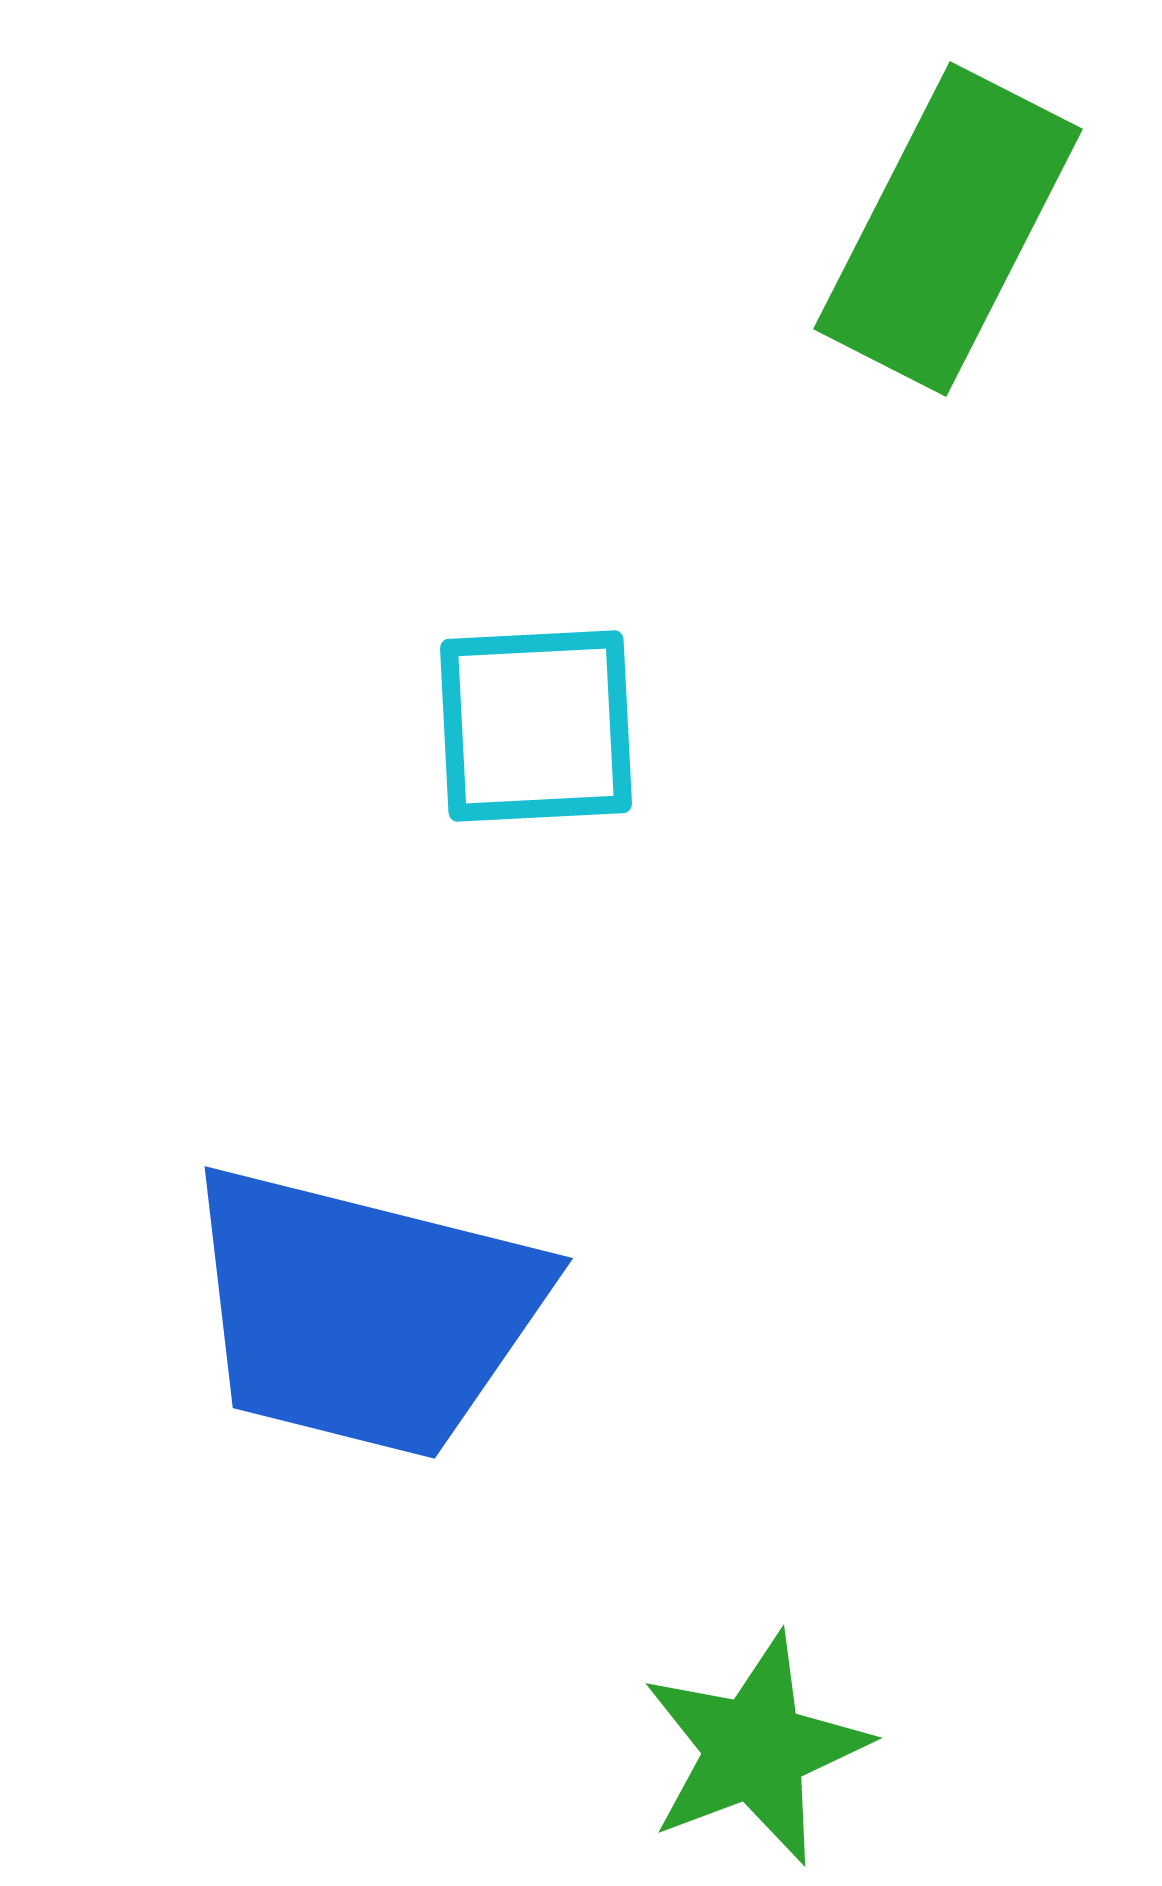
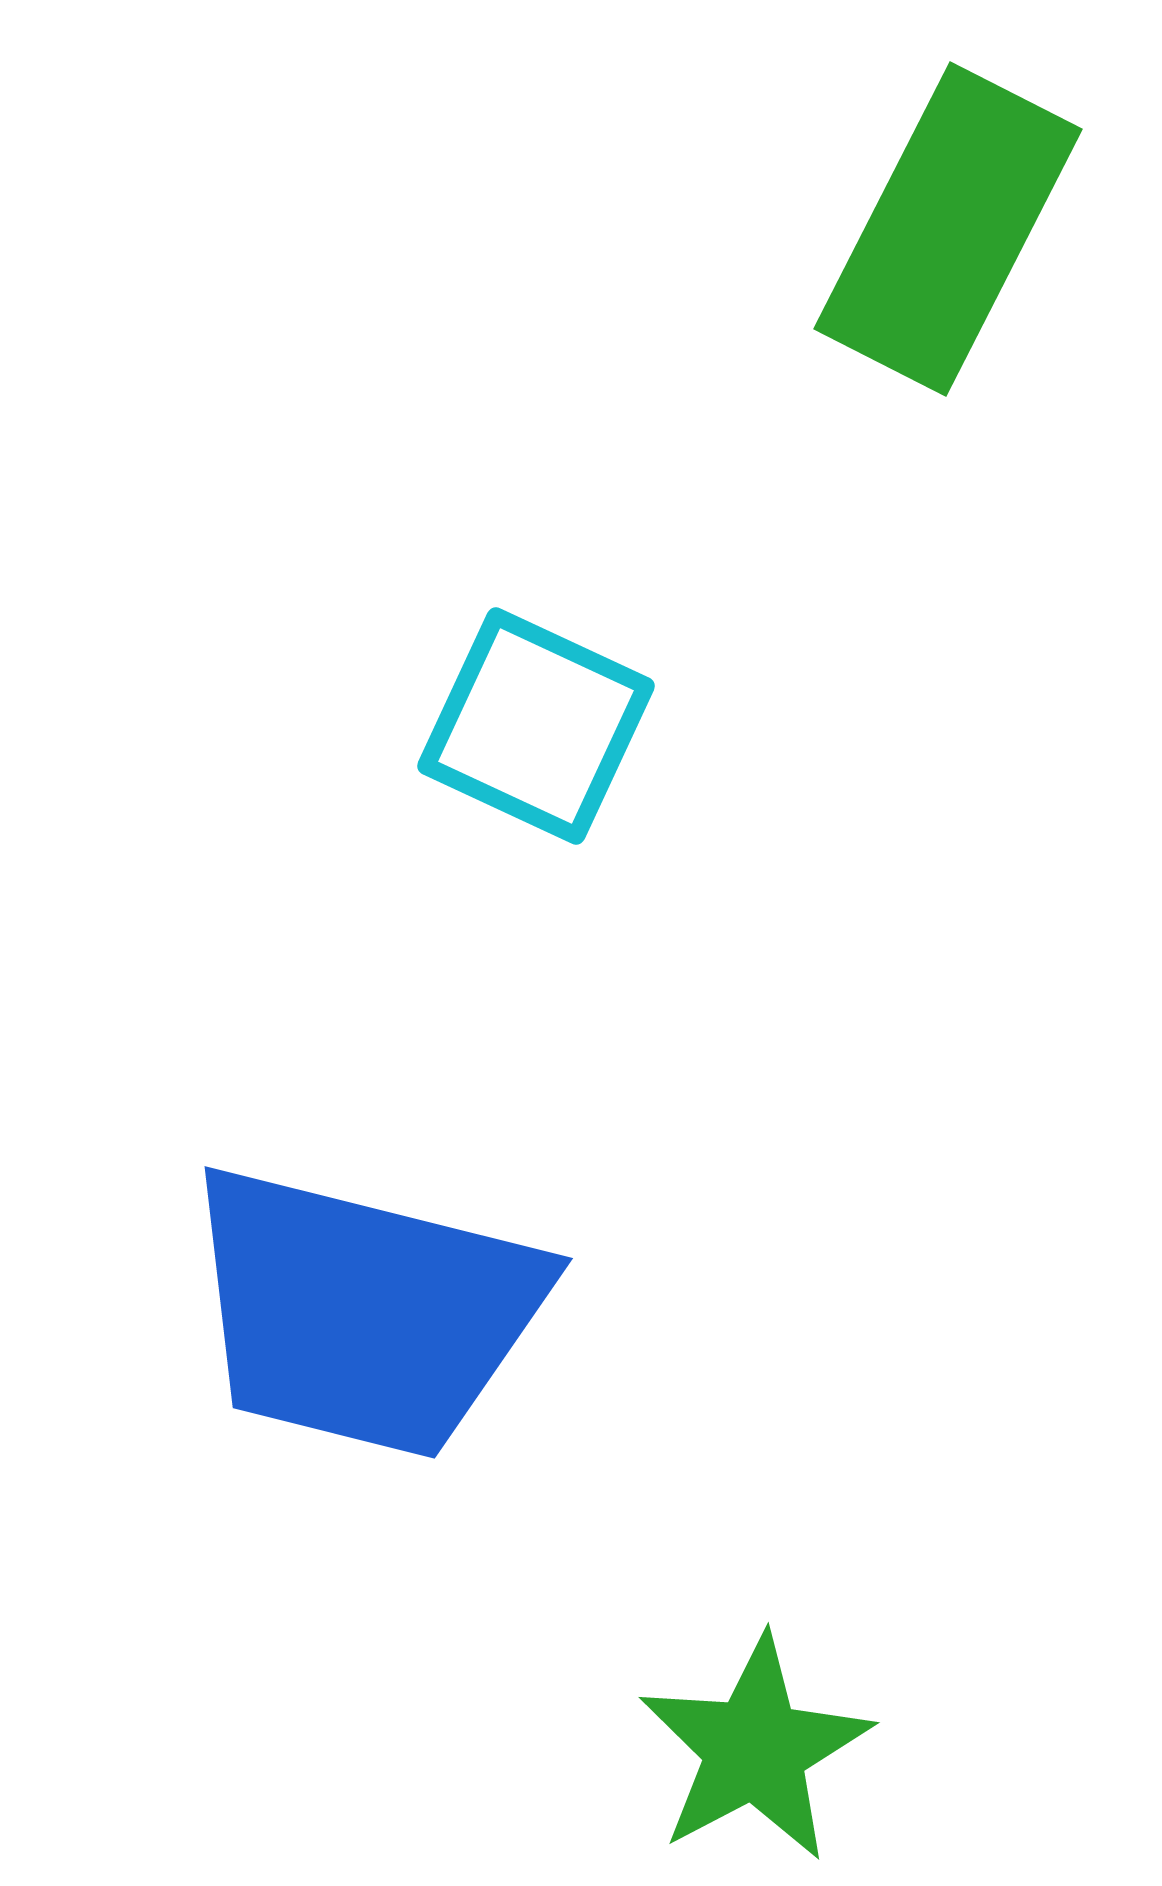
cyan square: rotated 28 degrees clockwise
green star: rotated 7 degrees counterclockwise
